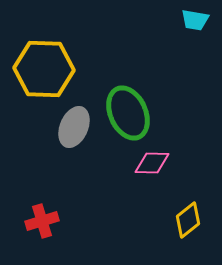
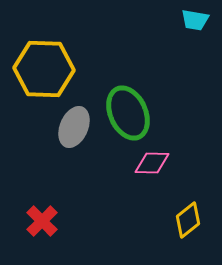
red cross: rotated 28 degrees counterclockwise
